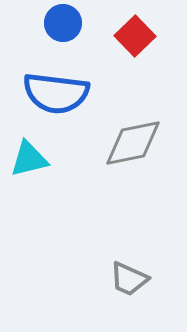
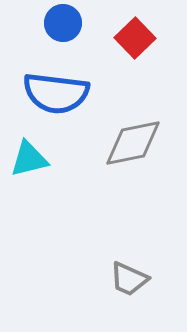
red square: moved 2 px down
